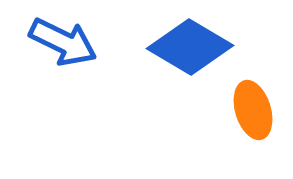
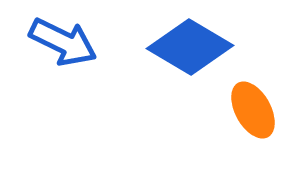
orange ellipse: rotated 12 degrees counterclockwise
